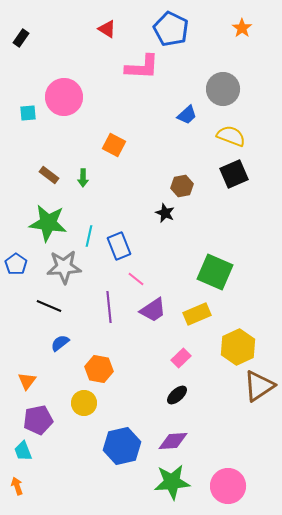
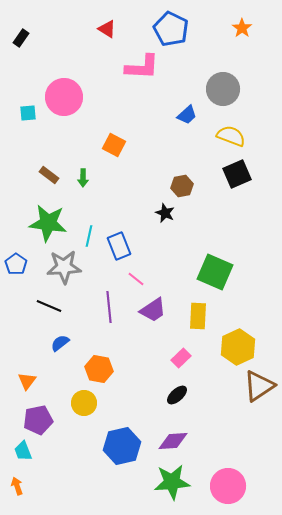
black square at (234, 174): moved 3 px right
yellow rectangle at (197, 314): moved 1 px right, 2 px down; rotated 64 degrees counterclockwise
